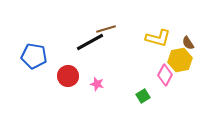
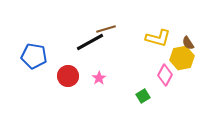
yellow hexagon: moved 2 px right, 2 px up
pink star: moved 2 px right, 6 px up; rotated 24 degrees clockwise
